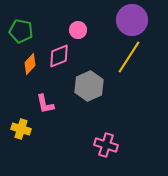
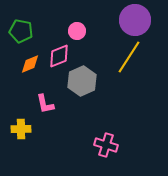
purple circle: moved 3 px right
pink circle: moved 1 px left, 1 px down
orange diamond: rotated 25 degrees clockwise
gray hexagon: moved 7 px left, 5 px up
yellow cross: rotated 18 degrees counterclockwise
